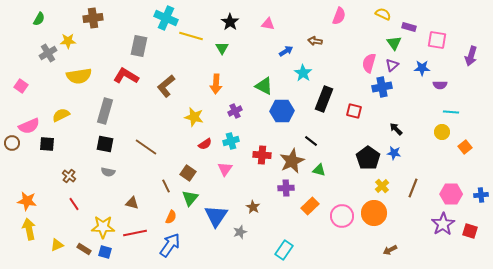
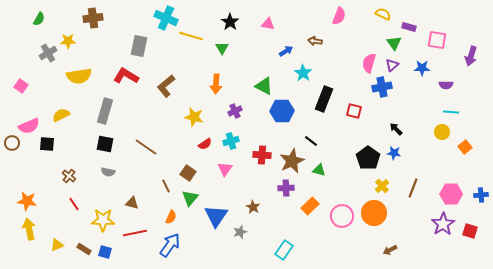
purple semicircle at (440, 85): moved 6 px right
yellow star at (103, 227): moved 7 px up
